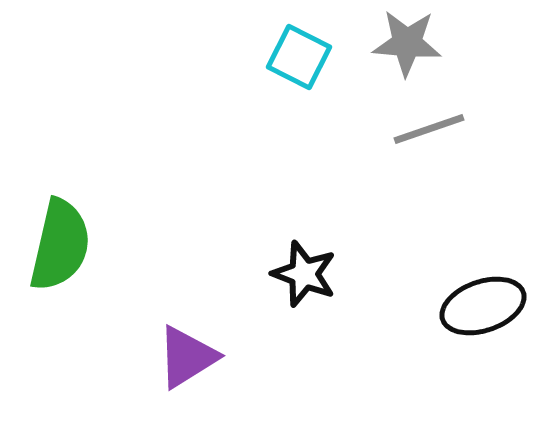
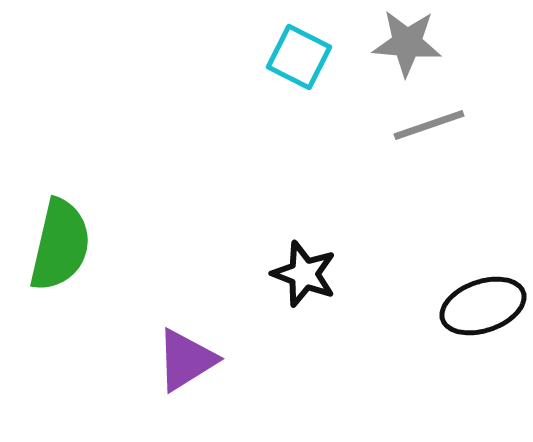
gray line: moved 4 px up
purple triangle: moved 1 px left, 3 px down
